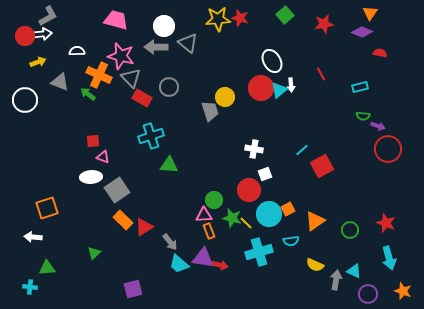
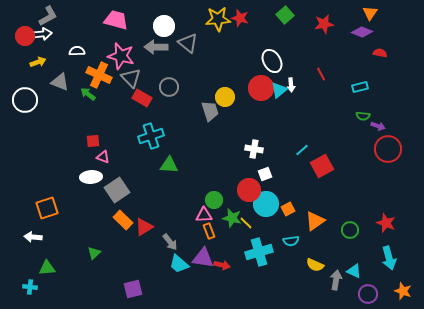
cyan circle at (269, 214): moved 3 px left, 10 px up
red arrow at (220, 265): moved 2 px right
